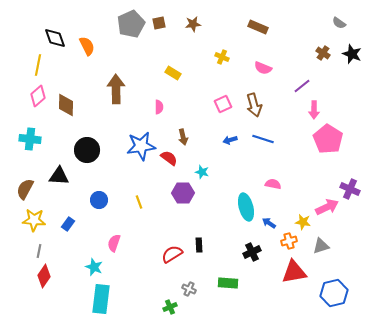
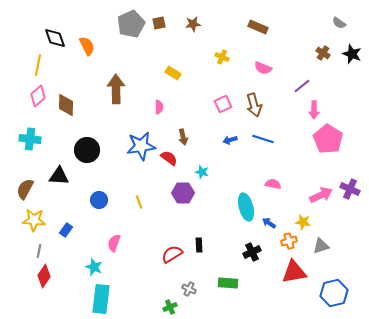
pink arrow at (327, 207): moved 6 px left, 12 px up
blue rectangle at (68, 224): moved 2 px left, 6 px down
